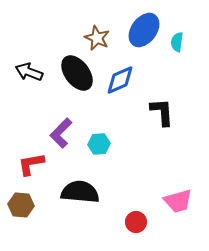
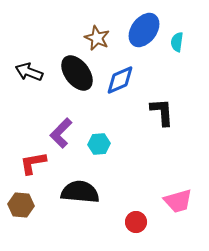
red L-shape: moved 2 px right, 1 px up
